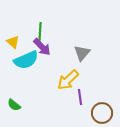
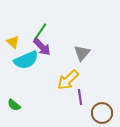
green line: rotated 30 degrees clockwise
